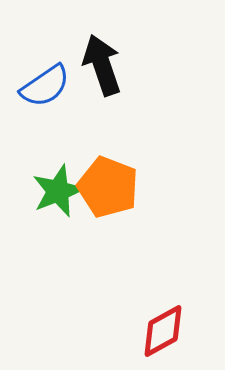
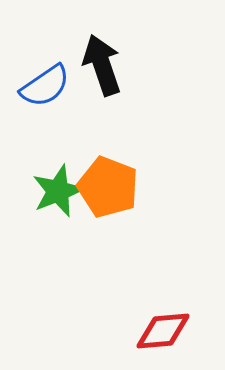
red diamond: rotated 24 degrees clockwise
